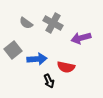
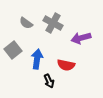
blue arrow: rotated 78 degrees counterclockwise
red semicircle: moved 2 px up
